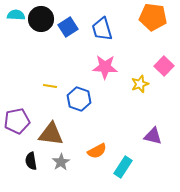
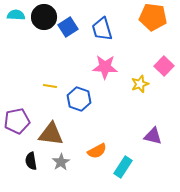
black circle: moved 3 px right, 2 px up
